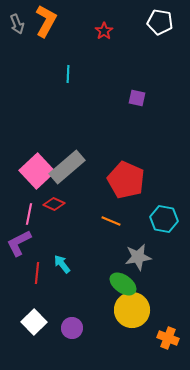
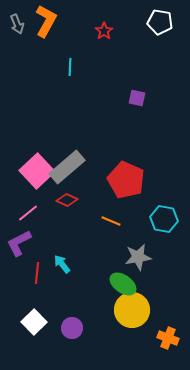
cyan line: moved 2 px right, 7 px up
red diamond: moved 13 px right, 4 px up
pink line: moved 1 px left, 1 px up; rotated 40 degrees clockwise
